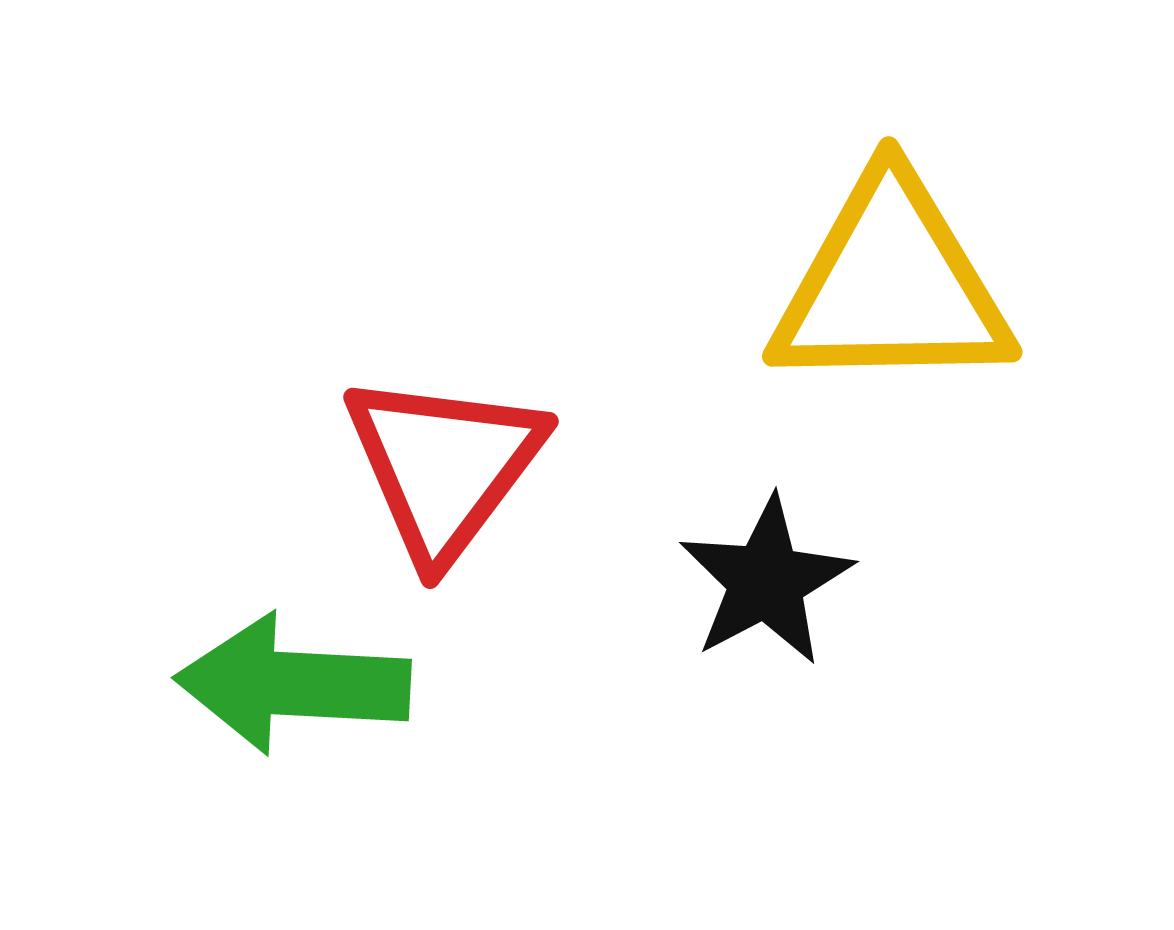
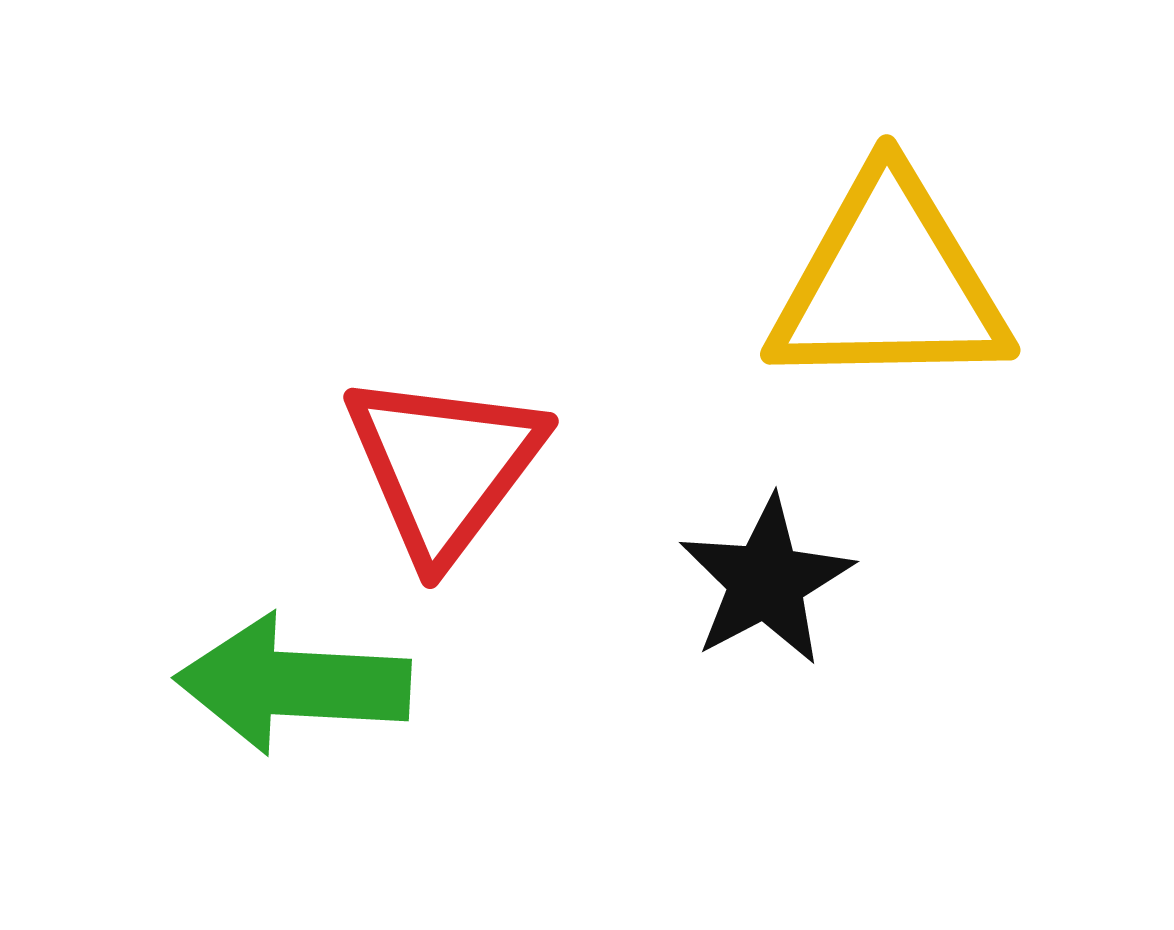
yellow triangle: moved 2 px left, 2 px up
